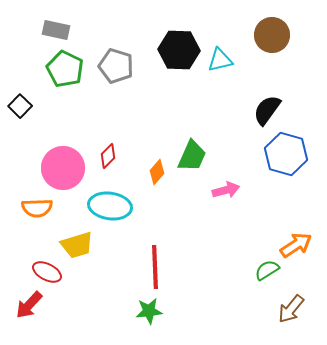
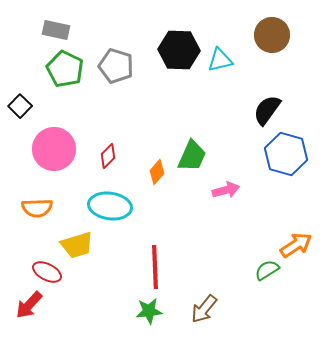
pink circle: moved 9 px left, 19 px up
brown arrow: moved 87 px left
